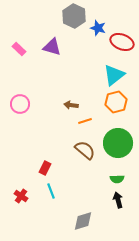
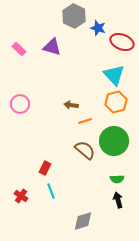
cyan triangle: rotated 35 degrees counterclockwise
green circle: moved 4 px left, 2 px up
